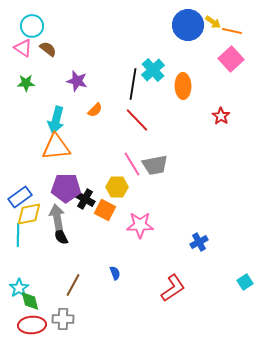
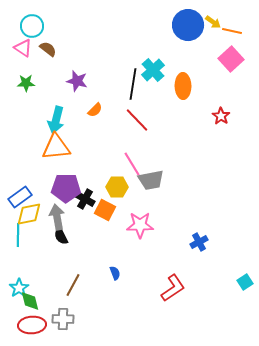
gray trapezoid: moved 4 px left, 15 px down
